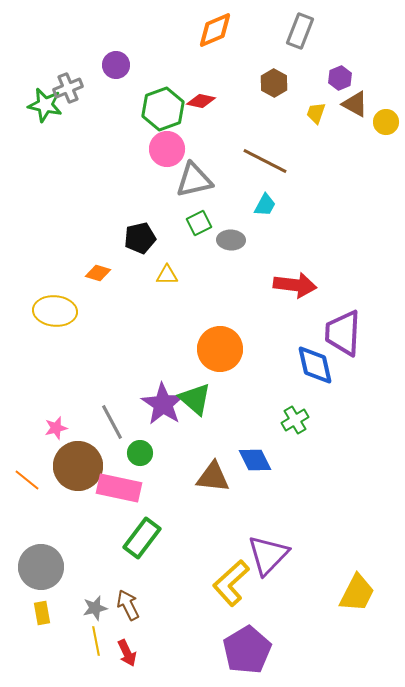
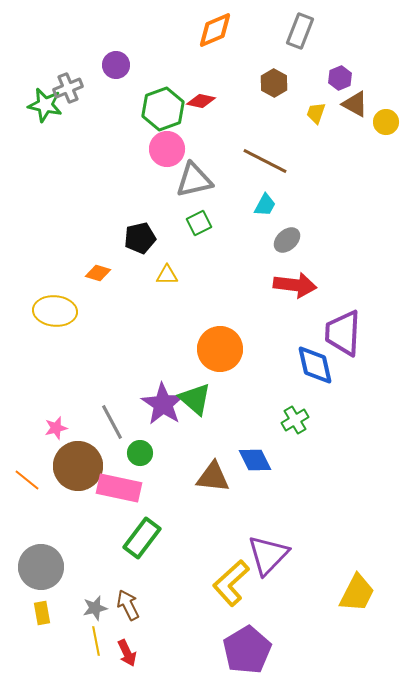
gray ellipse at (231, 240): moved 56 px right; rotated 44 degrees counterclockwise
